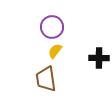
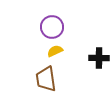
yellow semicircle: rotated 28 degrees clockwise
